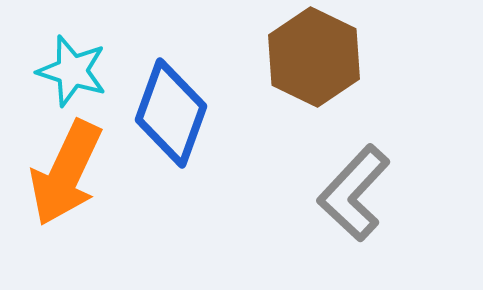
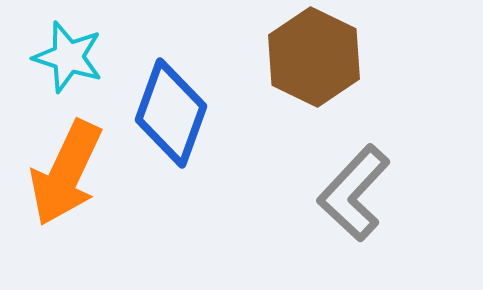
cyan star: moved 4 px left, 14 px up
